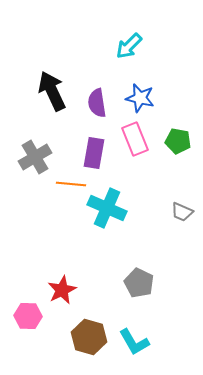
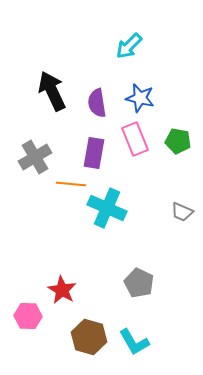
red star: rotated 16 degrees counterclockwise
